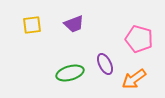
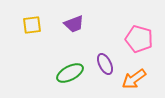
green ellipse: rotated 12 degrees counterclockwise
